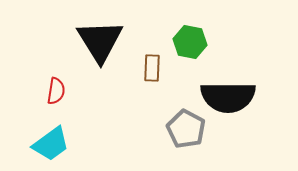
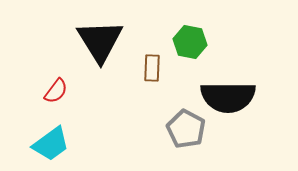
red semicircle: rotated 28 degrees clockwise
